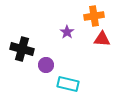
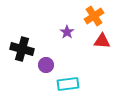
orange cross: rotated 24 degrees counterclockwise
red triangle: moved 2 px down
cyan rectangle: rotated 20 degrees counterclockwise
